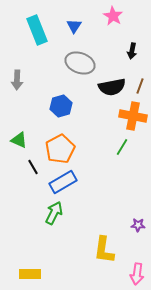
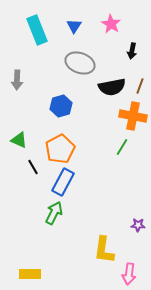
pink star: moved 2 px left, 8 px down
blue rectangle: rotated 32 degrees counterclockwise
pink arrow: moved 8 px left
